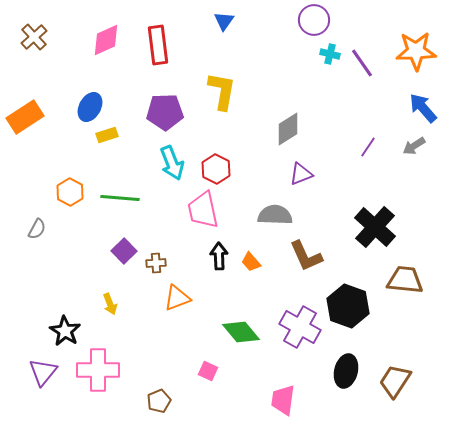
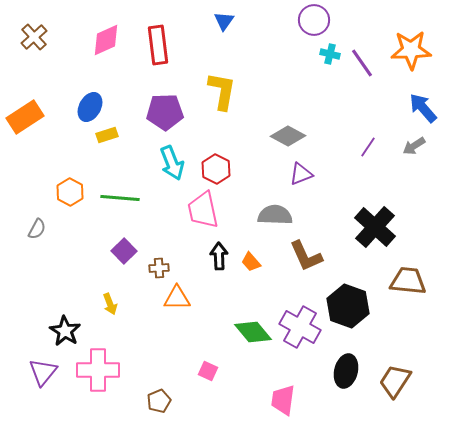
orange star at (416, 51): moved 5 px left, 1 px up
gray diamond at (288, 129): moved 7 px down; rotated 60 degrees clockwise
brown cross at (156, 263): moved 3 px right, 5 px down
brown trapezoid at (405, 280): moved 3 px right, 1 px down
orange triangle at (177, 298): rotated 20 degrees clockwise
green diamond at (241, 332): moved 12 px right
